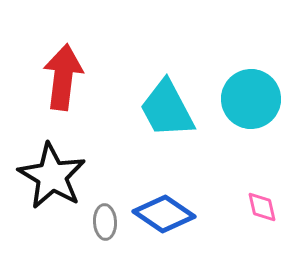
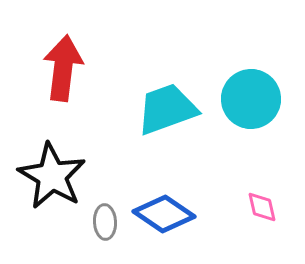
red arrow: moved 9 px up
cyan trapezoid: rotated 98 degrees clockwise
